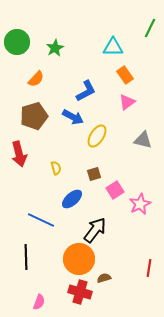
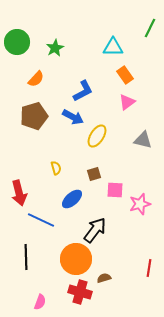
blue L-shape: moved 3 px left
red arrow: moved 39 px down
pink square: rotated 36 degrees clockwise
pink star: rotated 10 degrees clockwise
orange circle: moved 3 px left
pink semicircle: moved 1 px right
